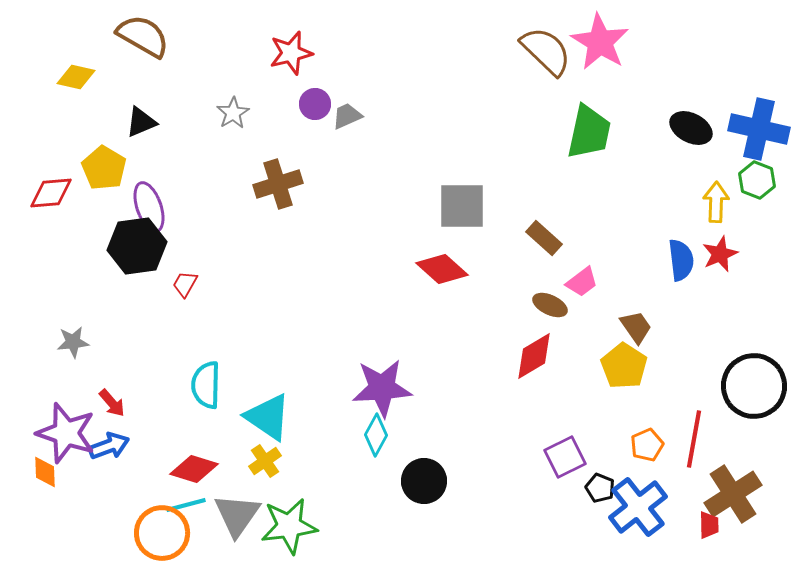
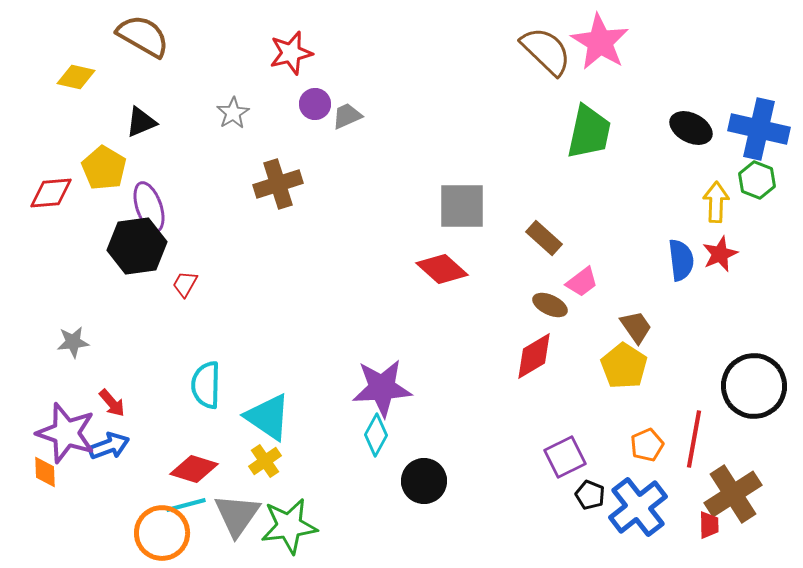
black pentagon at (600, 488): moved 10 px left, 7 px down
